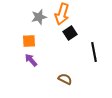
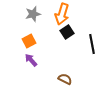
gray star: moved 6 px left, 3 px up
black square: moved 3 px left, 1 px up
orange square: rotated 24 degrees counterclockwise
black line: moved 2 px left, 8 px up
